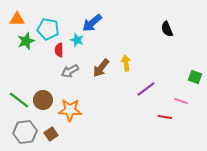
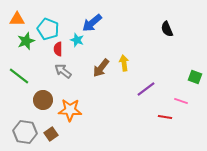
cyan pentagon: rotated 10 degrees clockwise
red semicircle: moved 1 px left, 1 px up
yellow arrow: moved 2 px left
gray arrow: moved 7 px left; rotated 66 degrees clockwise
green line: moved 24 px up
gray hexagon: rotated 15 degrees clockwise
